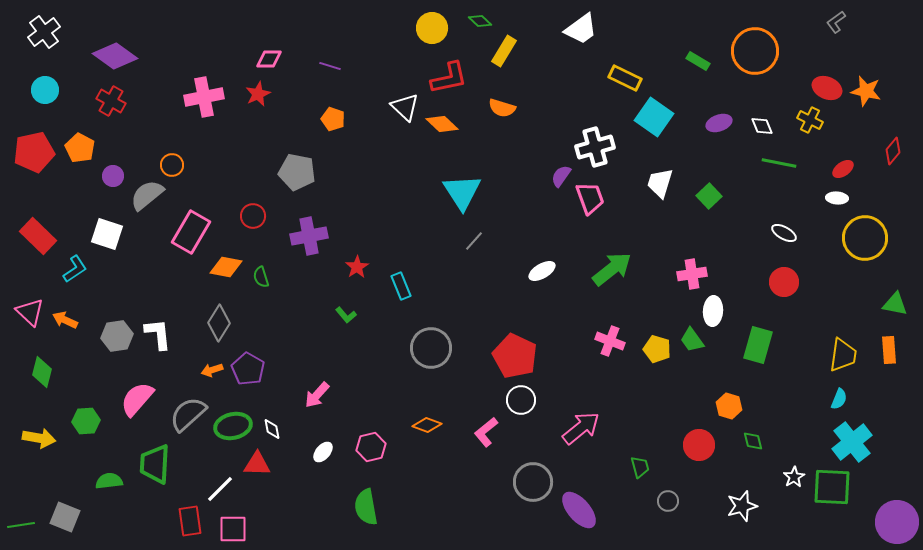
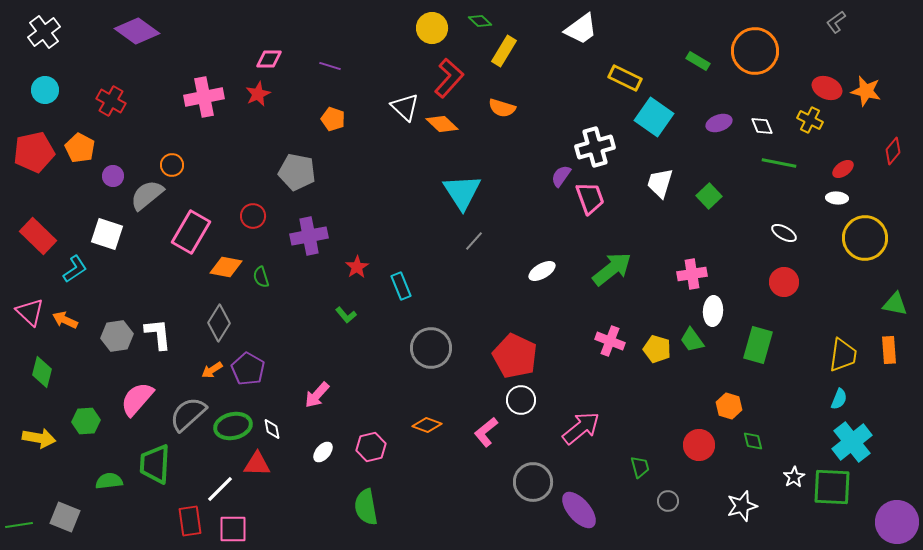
purple diamond at (115, 56): moved 22 px right, 25 px up
red L-shape at (449, 78): rotated 36 degrees counterclockwise
orange arrow at (212, 370): rotated 15 degrees counterclockwise
green line at (21, 525): moved 2 px left
